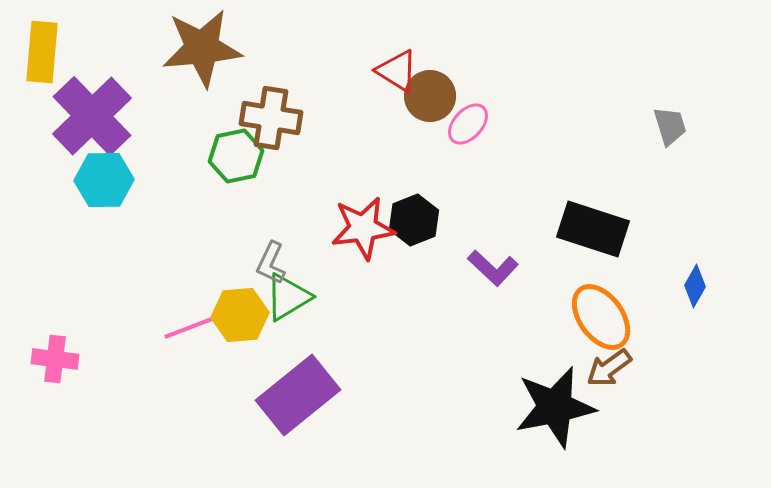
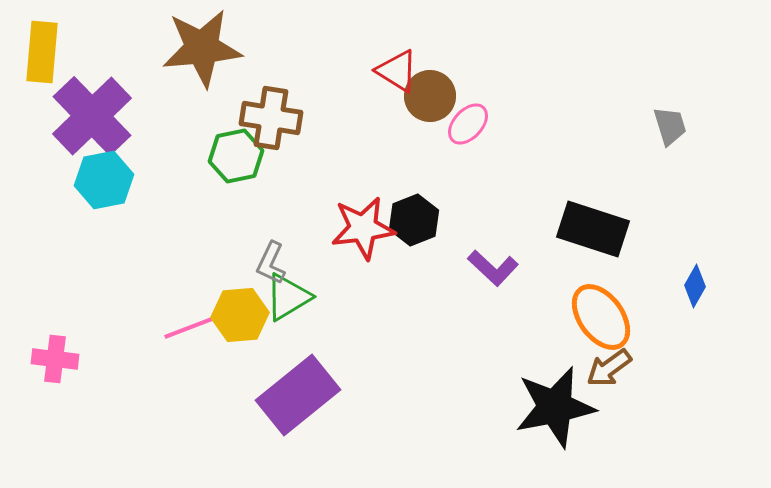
cyan hexagon: rotated 10 degrees counterclockwise
